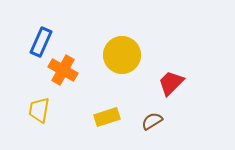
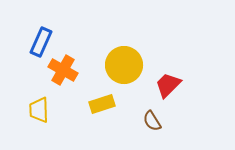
yellow circle: moved 2 px right, 10 px down
red trapezoid: moved 3 px left, 2 px down
yellow trapezoid: rotated 12 degrees counterclockwise
yellow rectangle: moved 5 px left, 13 px up
brown semicircle: rotated 90 degrees counterclockwise
